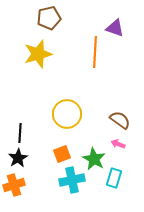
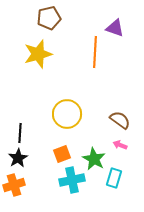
pink arrow: moved 2 px right, 1 px down
